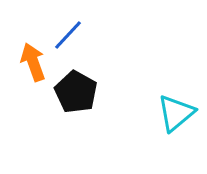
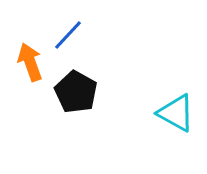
orange arrow: moved 3 px left
cyan triangle: rotated 51 degrees counterclockwise
